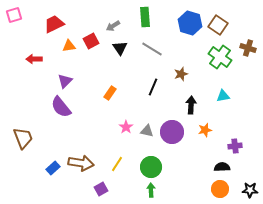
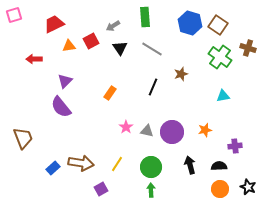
black arrow: moved 1 px left, 60 px down; rotated 18 degrees counterclockwise
black semicircle: moved 3 px left, 1 px up
black star: moved 2 px left, 3 px up; rotated 21 degrees clockwise
